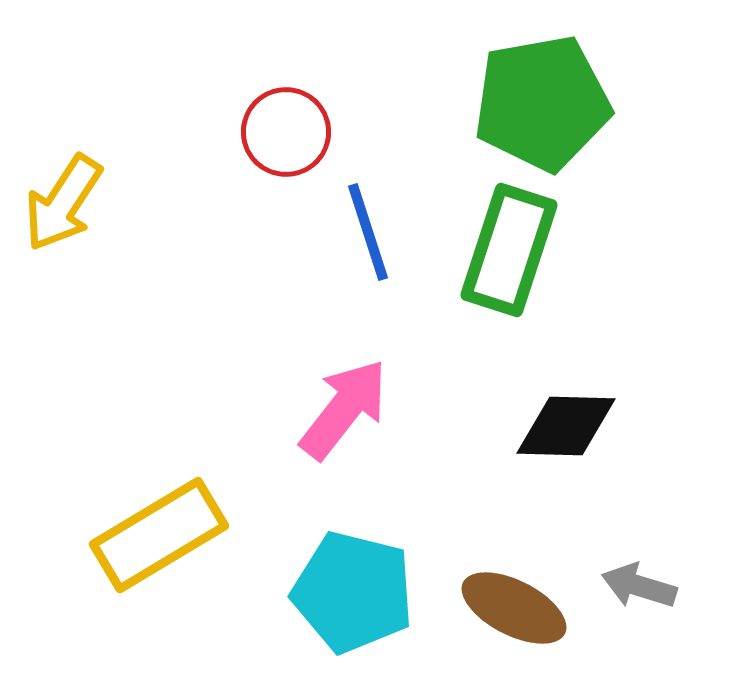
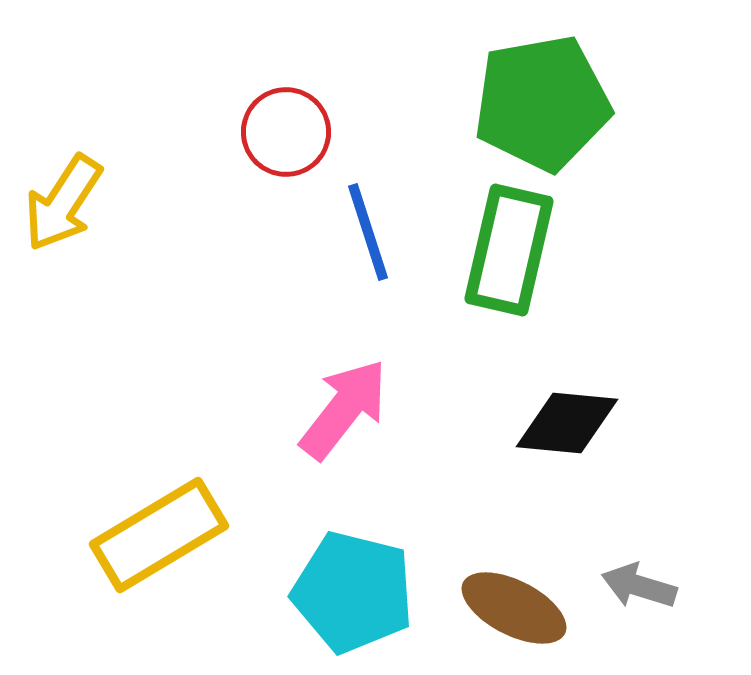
green rectangle: rotated 5 degrees counterclockwise
black diamond: moved 1 px right, 3 px up; rotated 4 degrees clockwise
